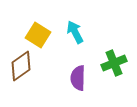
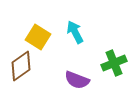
yellow square: moved 2 px down
purple semicircle: moved 1 px left, 2 px down; rotated 70 degrees counterclockwise
